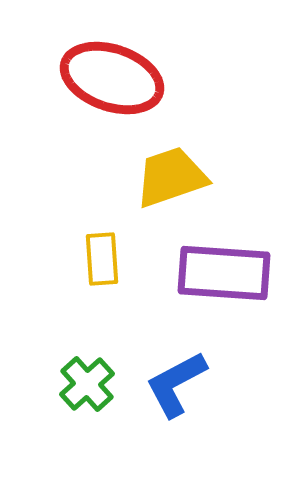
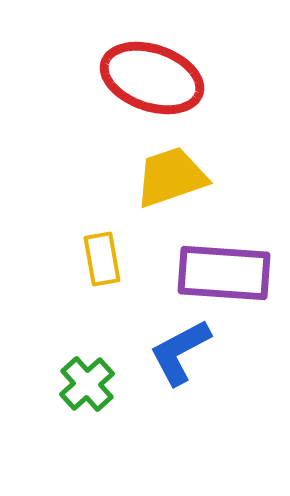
red ellipse: moved 40 px right
yellow rectangle: rotated 6 degrees counterclockwise
blue L-shape: moved 4 px right, 32 px up
